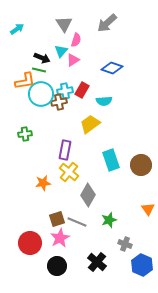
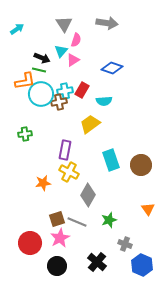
gray arrow: rotated 130 degrees counterclockwise
yellow cross: rotated 12 degrees counterclockwise
